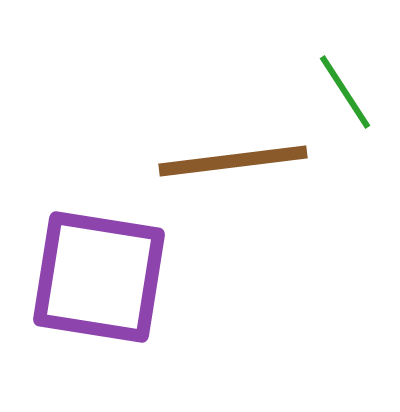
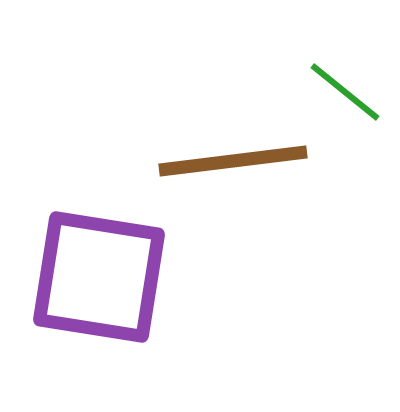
green line: rotated 18 degrees counterclockwise
